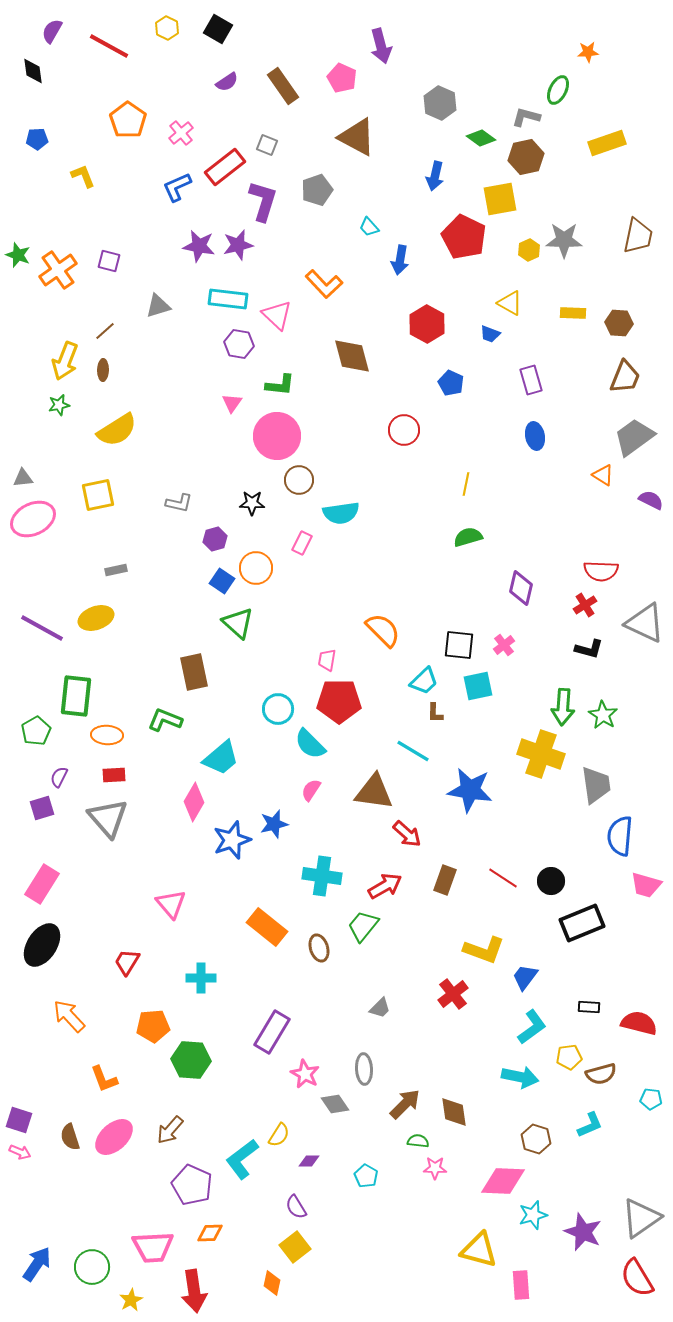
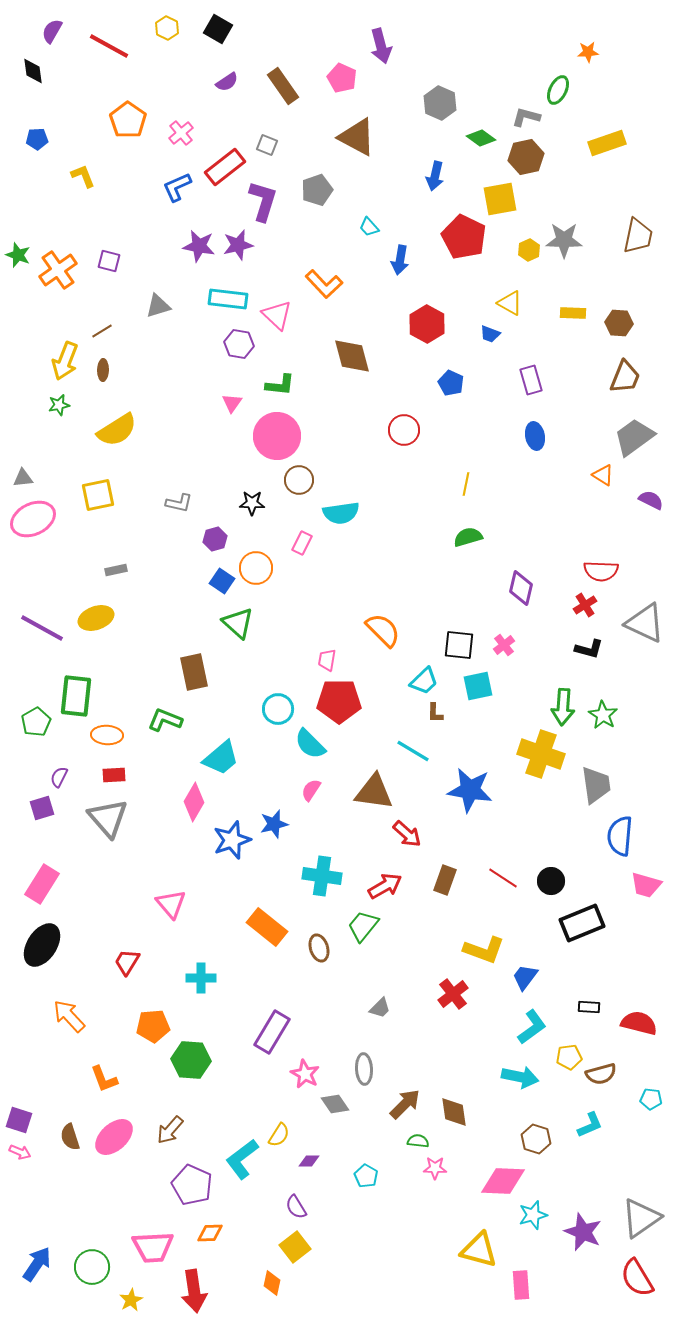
brown line at (105, 331): moved 3 px left; rotated 10 degrees clockwise
green pentagon at (36, 731): moved 9 px up
